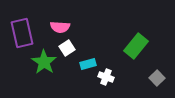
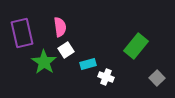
pink semicircle: rotated 102 degrees counterclockwise
white square: moved 1 px left, 2 px down
